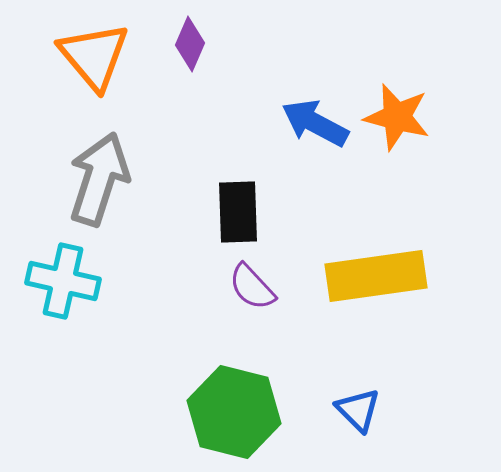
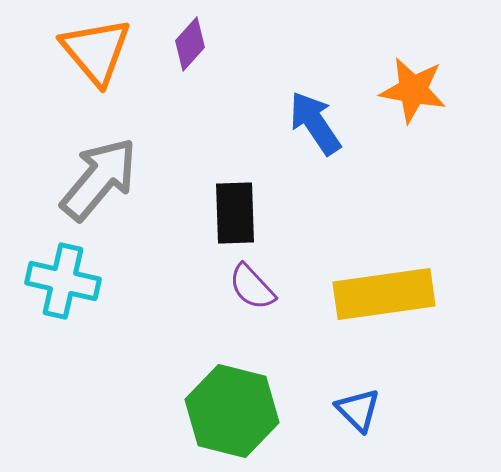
purple diamond: rotated 18 degrees clockwise
orange triangle: moved 2 px right, 5 px up
orange star: moved 16 px right, 27 px up; rotated 4 degrees counterclockwise
blue arrow: rotated 28 degrees clockwise
gray arrow: rotated 22 degrees clockwise
black rectangle: moved 3 px left, 1 px down
yellow rectangle: moved 8 px right, 18 px down
green hexagon: moved 2 px left, 1 px up
